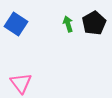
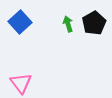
blue square: moved 4 px right, 2 px up; rotated 15 degrees clockwise
